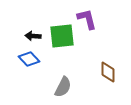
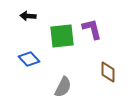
purple L-shape: moved 5 px right, 10 px down
black arrow: moved 5 px left, 20 px up
